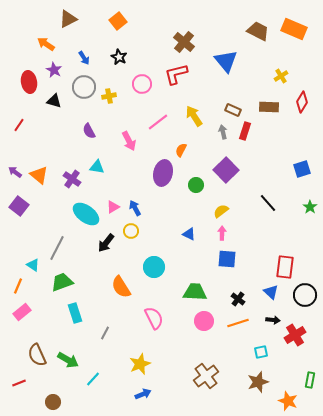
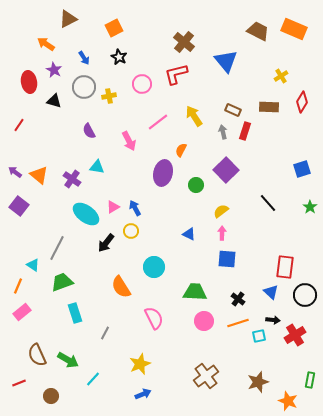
orange square at (118, 21): moved 4 px left, 7 px down; rotated 12 degrees clockwise
cyan square at (261, 352): moved 2 px left, 16 px up
brown circle at (53, 402): moved 2 px left, 6 px up
